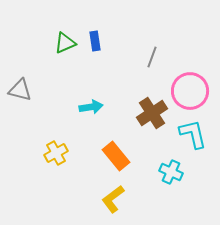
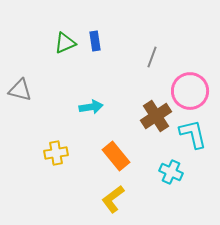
brown cross: moved 4 px right, 3 px down
yellow cross: rotated 20 degrees clockwise
